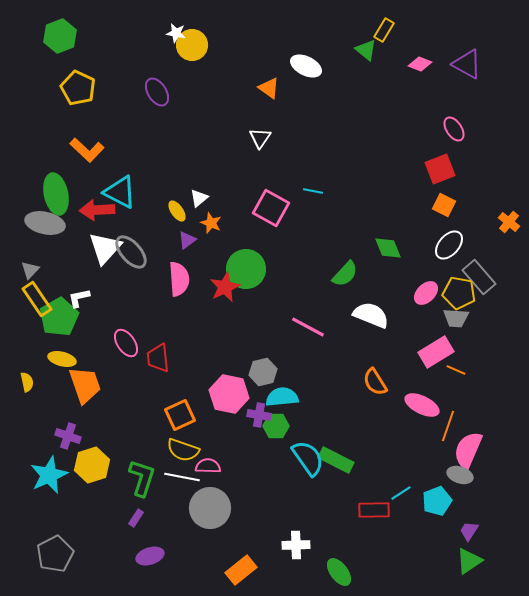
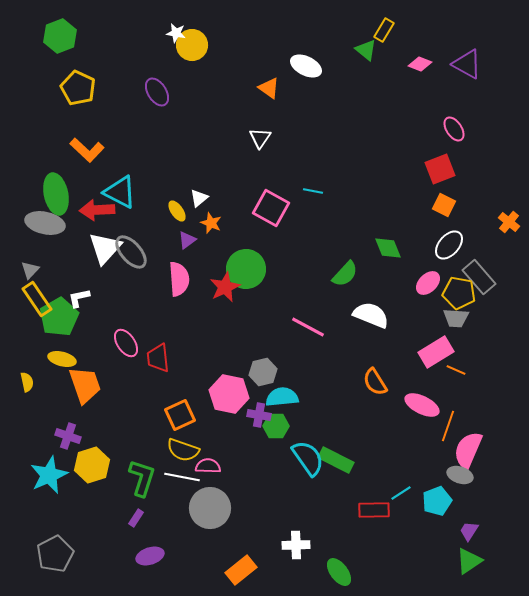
pink ellipse at (426, 293): moved 2 px right, 10 px up
